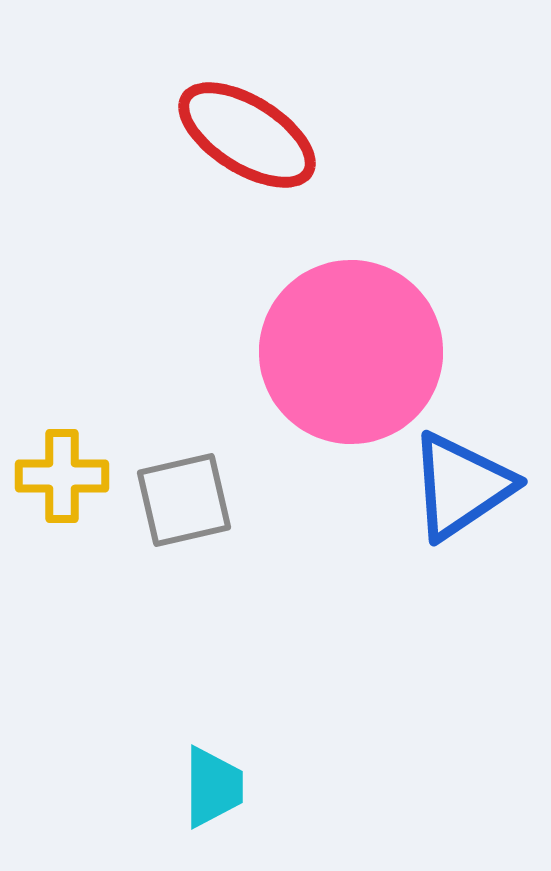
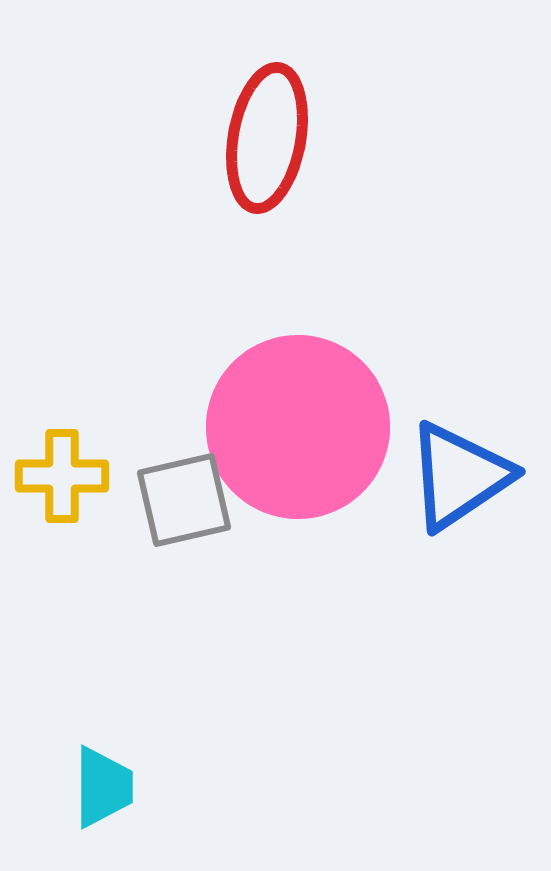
red ellipse: moved 20 px right, 3 px down; rotated 68 degrees clockwise
pink circle: moved 53 px left, 75 px down
blue triangle: moved 2 px left, 10 px up
cyan trapezoid: moved 110 px left
